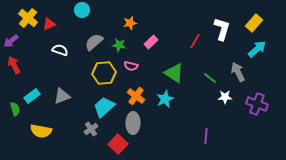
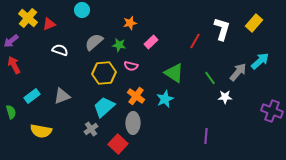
cyan arrow: moved 3 px right, 12 px down
gray arrow: rotated 66 degrees clockwise
green line: rotated 16 degrees clockwise
purple cross: moved 15 px right, 7 px down
green semicircle: moved 4 px left, 3 px down
